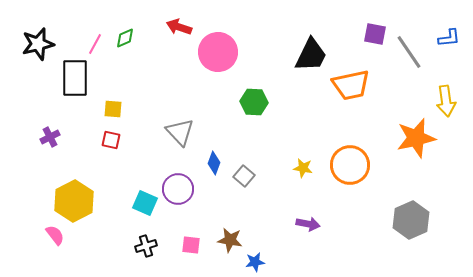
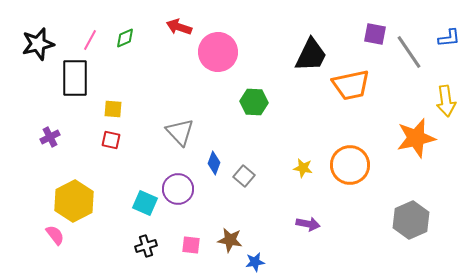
pink line: moved 5 px left, 4 px up
